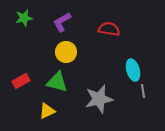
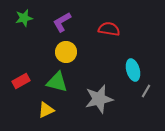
gray line: moved 3 px right; rotated 40 degrees clockwise
yellow triangle: moved 1 px left, 1 px up
